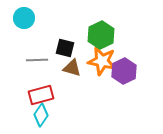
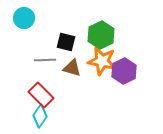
black square: moved 1 px right, 6 px up
gray line: moved 8 px right
red rectangle: rotated 60 degrees clockwise
cyan diamond: moved 1 px left, 1 px down
